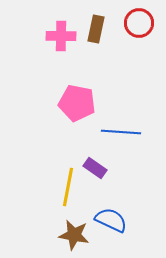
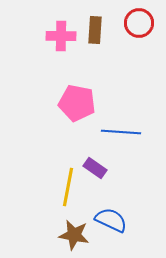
brown rectangle: moved 1 px left, 1 px down; rotated 8 degrees counterclockwise
